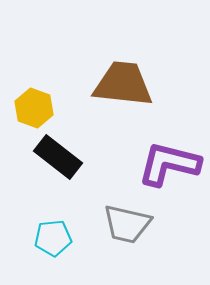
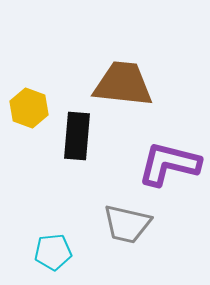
yellow hexagon: moved 5 px left
black rectangle: moved 19 px right, 21 px up; rotated 57 degrees clockwise
cyan pentagon: moved 14 px down
